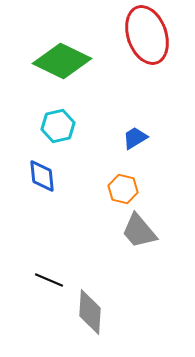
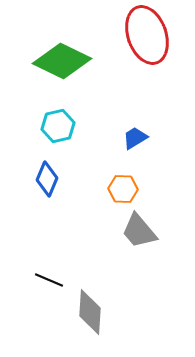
blue diamond: moved 5 px right, 3 px down; rotated 28 degrees clockwise
orange hexagon: rotated 12 degrees counterclockwise
